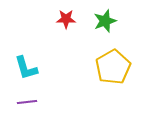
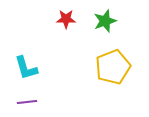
yellow pentagon: rotated 8 degrees clockwise
